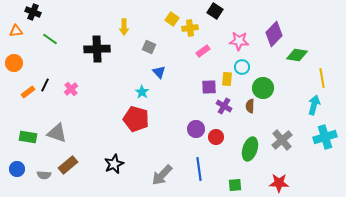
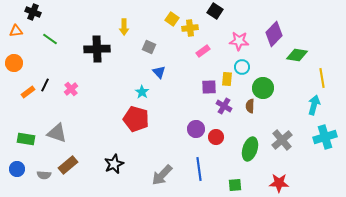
green rectangle at (28, 137): moved 2 px left, 2 px down
